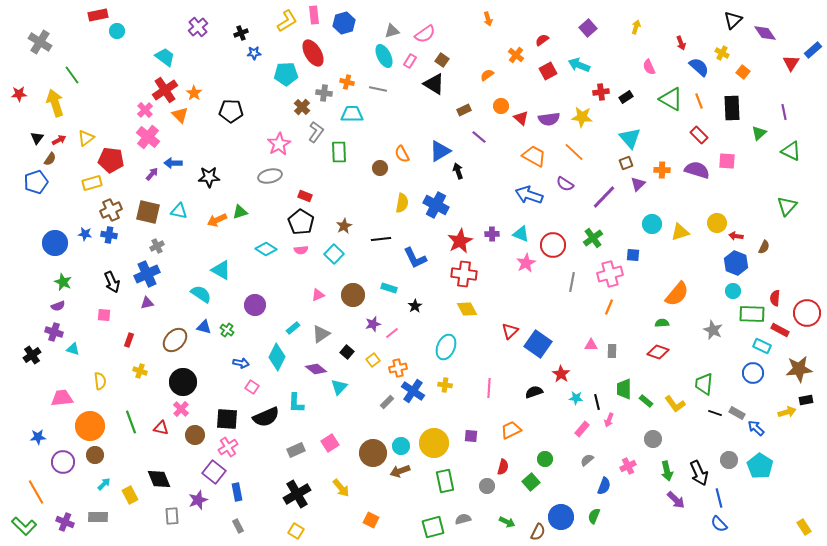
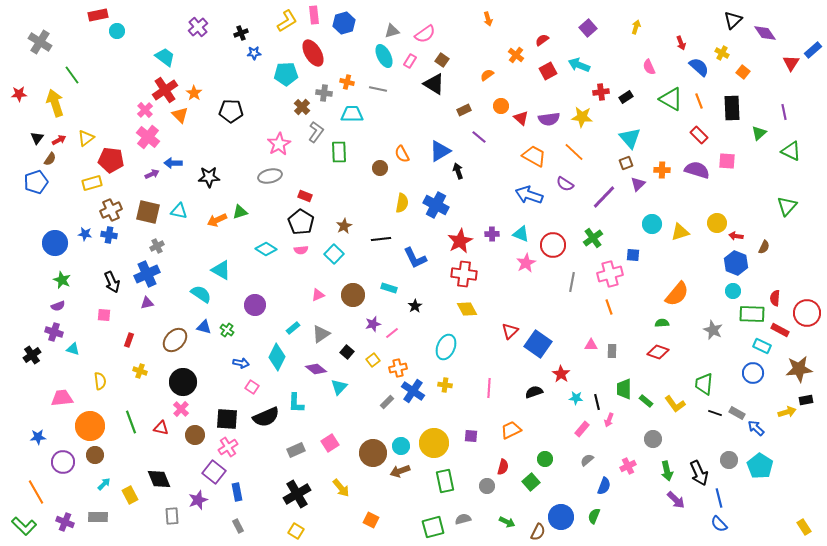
purple arrow at (152, 174): rotated 24 degrees clockwise
green star at (63, 282): moved 1 px left, 2 px up
orange line at (609, 307): rotated 42 degrees counterclockwise
